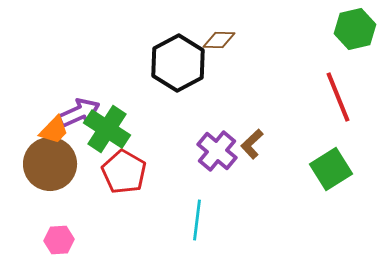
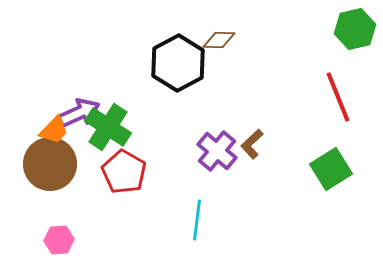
green cross: moved 1 px right, 2 px up
